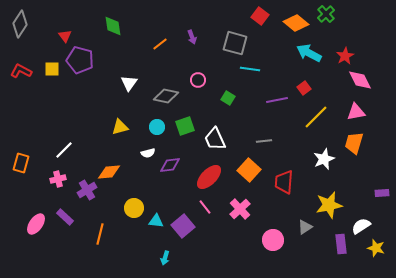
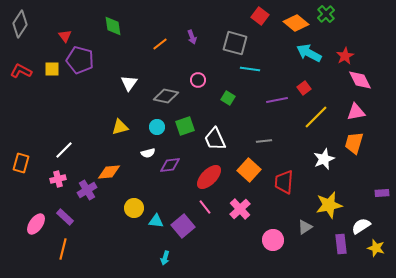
orange line at (100, 234): moved 37 px left, 15 px down
